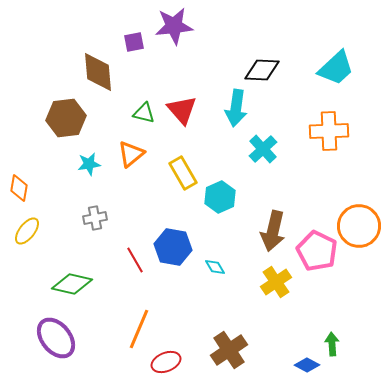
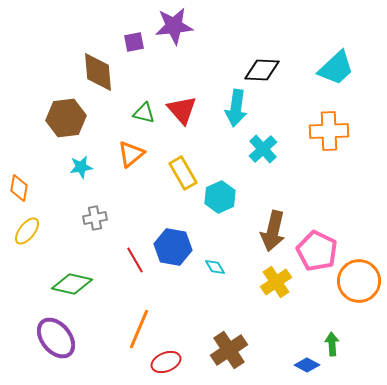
cyan star: moved 8 px left, 3 px down
orange circle: moved 55 px down
